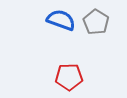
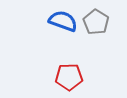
blue semicircle: moved 2 px right, 1 px down
